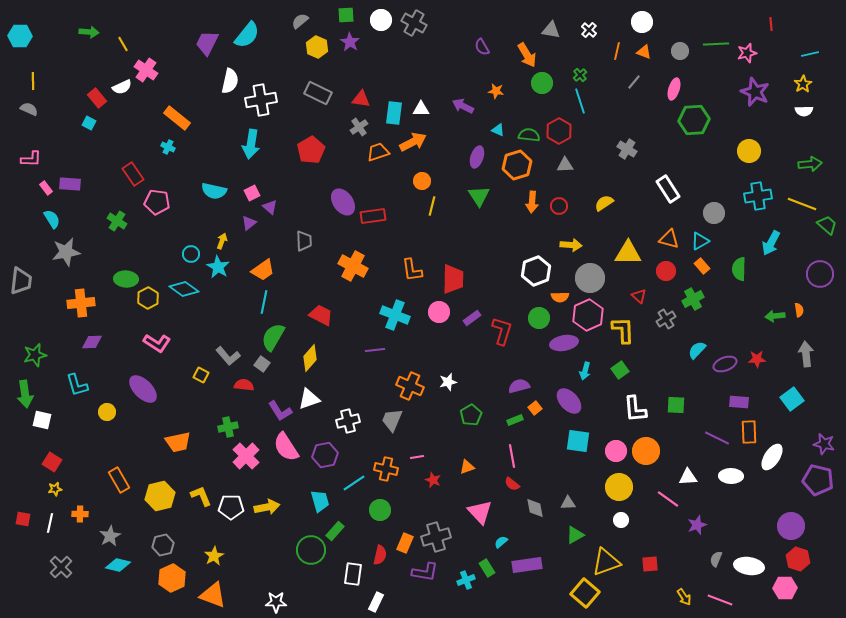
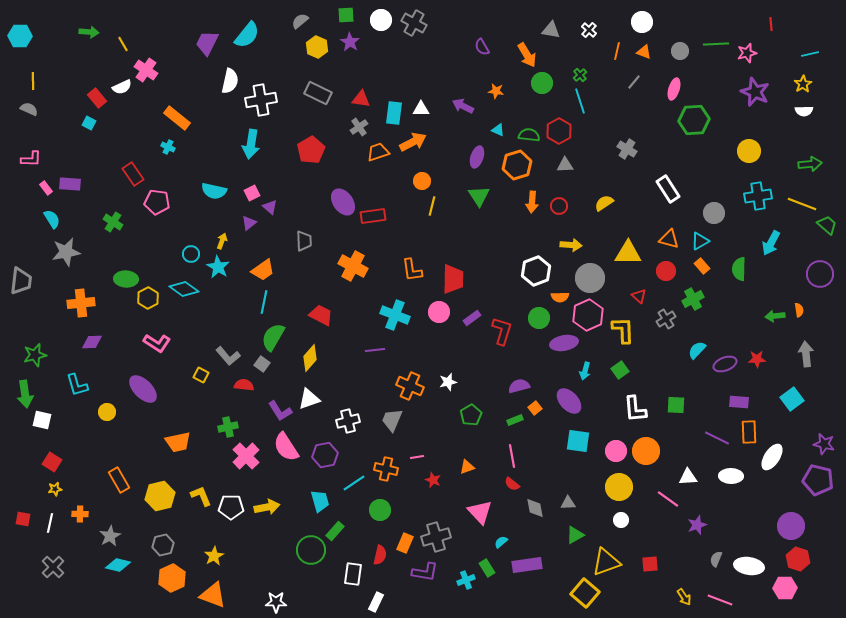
green cross at (117, 221): moved 4 px left, 1 px down
gray cross at (61, 567): moved 8 px left
